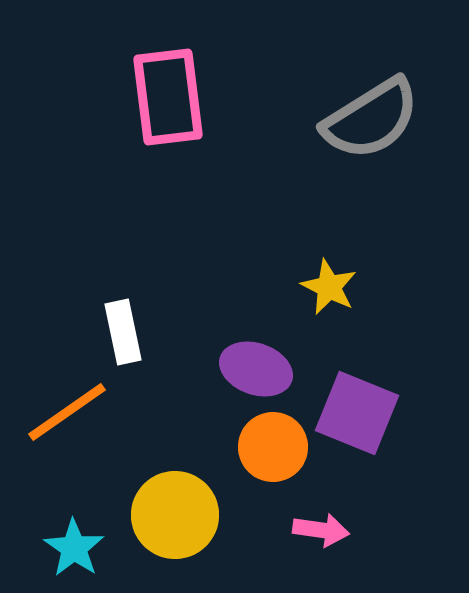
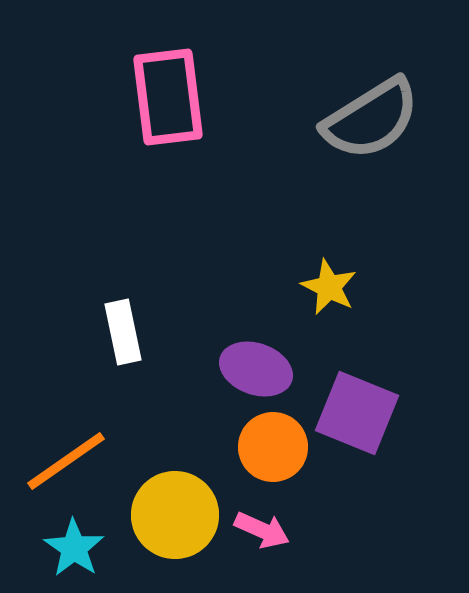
orange line: moved 1 px left, 49 px down
pink arrow: moved 59 px left; rotated 16 degrees clockwise
